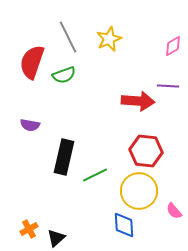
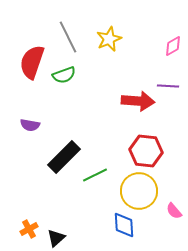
black rectangle: rotated 32 degrees clockwise
